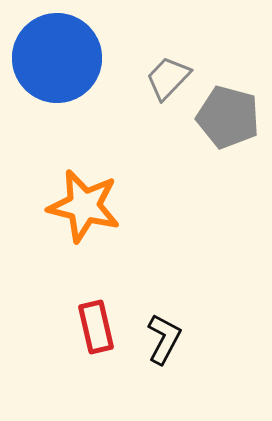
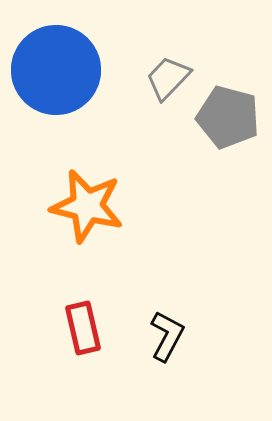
blue circle: moved 1 px left, 12 px down
orange star: moved 3 px right
red rectangle: moved 13 px left, 1 px down
black L-shape: moved 3 px right, 3 px up
